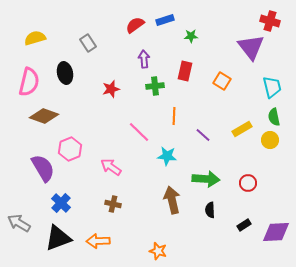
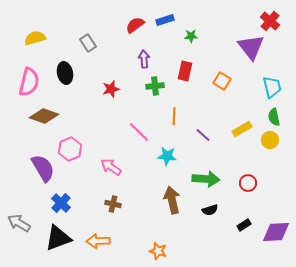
red cross: rotated 24 degrees clockwise
black semicircle: rotated 105 degrees counterclockwise
